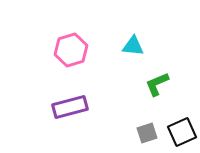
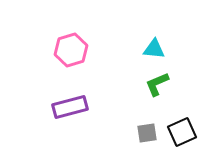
cyan triangle: moved 21 px right, 3 px down
gray square: rotated 10 degrees clockwise
